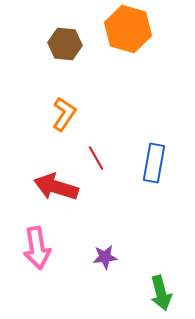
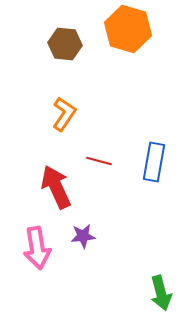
red line: moved 3 px right, 3 px down; rotated 45 degrees counterclockwise
blue rectangle: moved 1 px up
red arrow: rotated 48 degrees clockwise
purple star: moved 22 px left, 21 px up
